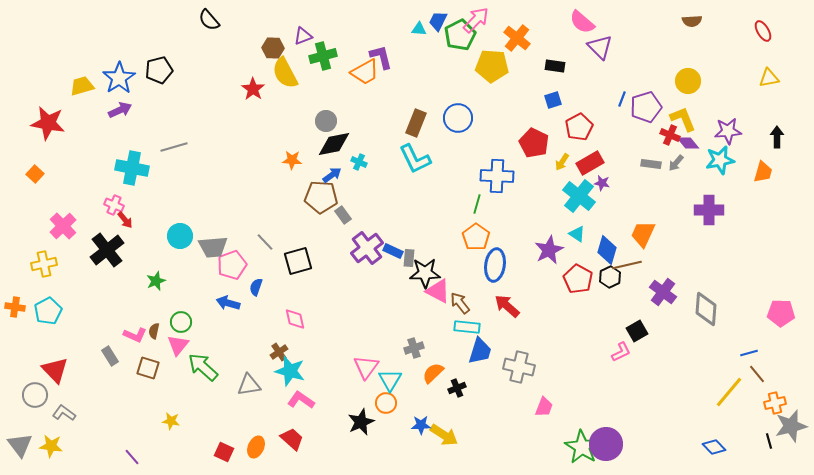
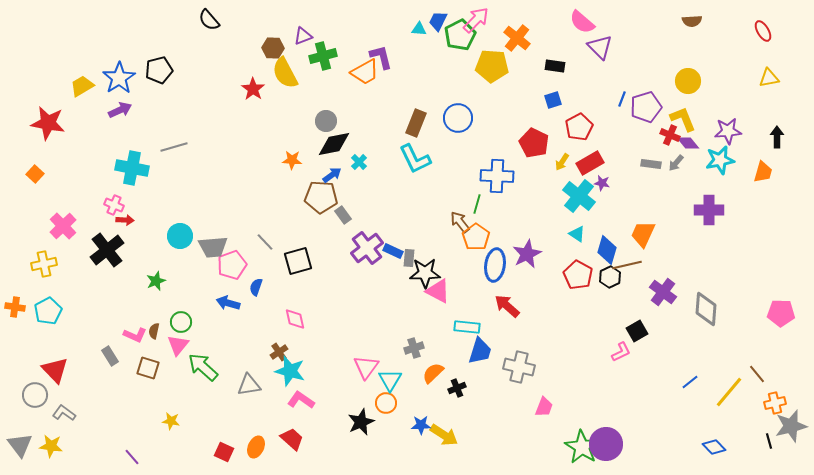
yellow trapezoid at (82, 86): rotated 15 degrees counterclockwise
cyan cross at (359, 162): rotated 21 degrees clockwise
red arrow at (125, 220): rotated 48 degrees counterclockwise
purple star at (549, 250): moved 22 px left, 4 px down
red pentagon at (578, 279): moved 4 px up
brown arrow at (460, 303): moved 81 px up
blue line at (749, 353): moved 59 px left, 29 px down; rotated 24 degrees counterclockwise
